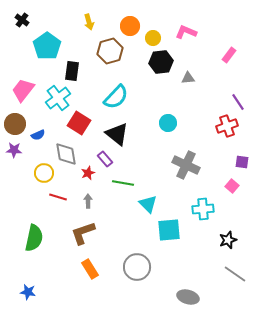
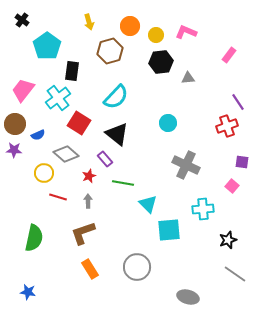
yellow circle at (153, 38): moved 3 px right, 3 px up
gray diamond at (66, 154): rotated 40 degrees counterclockwise
red star at (88, 173): moved 1 px right, 3 px down
